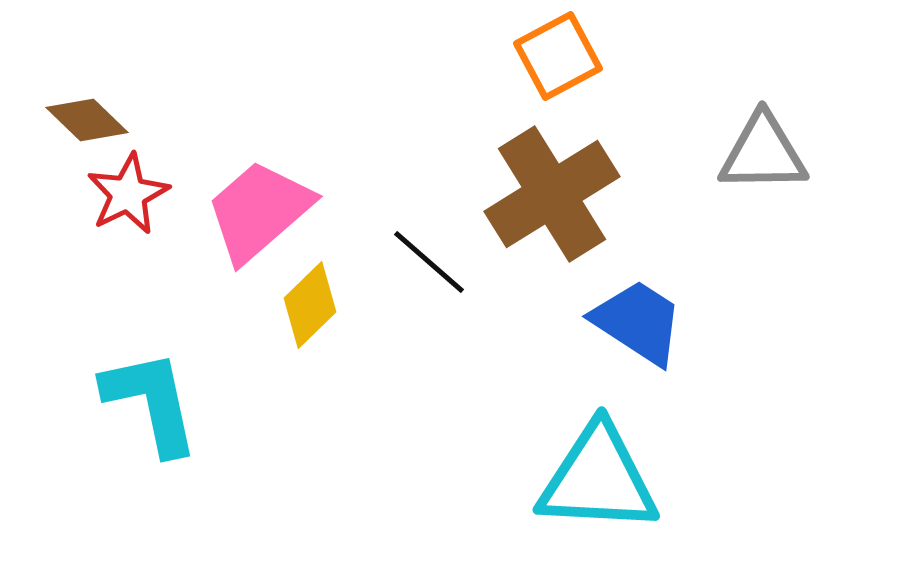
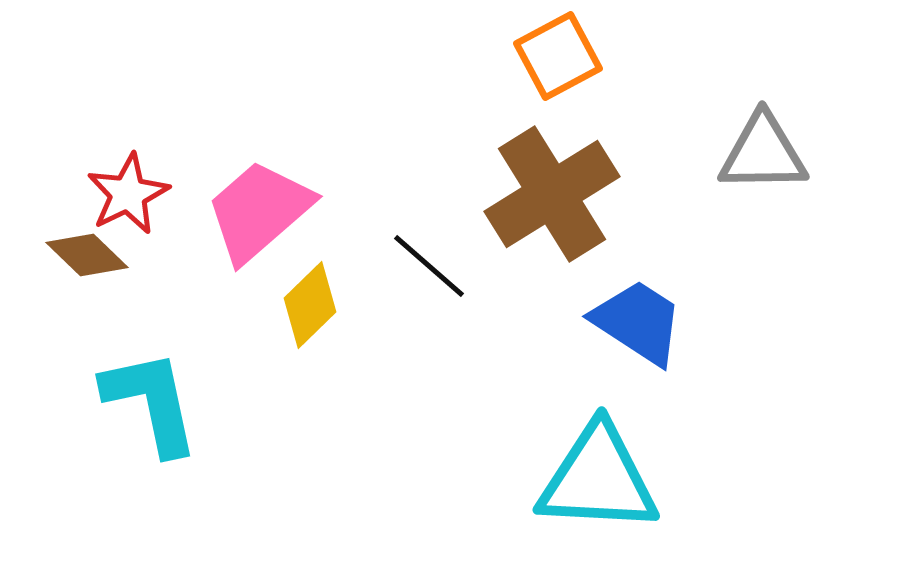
brown diamond: moved 135 px down
black line: moved 4 px down
